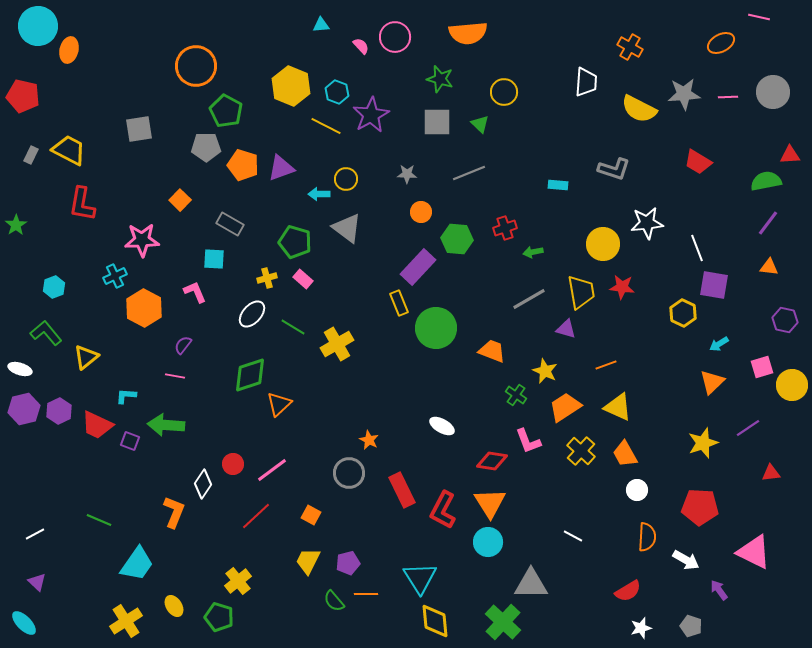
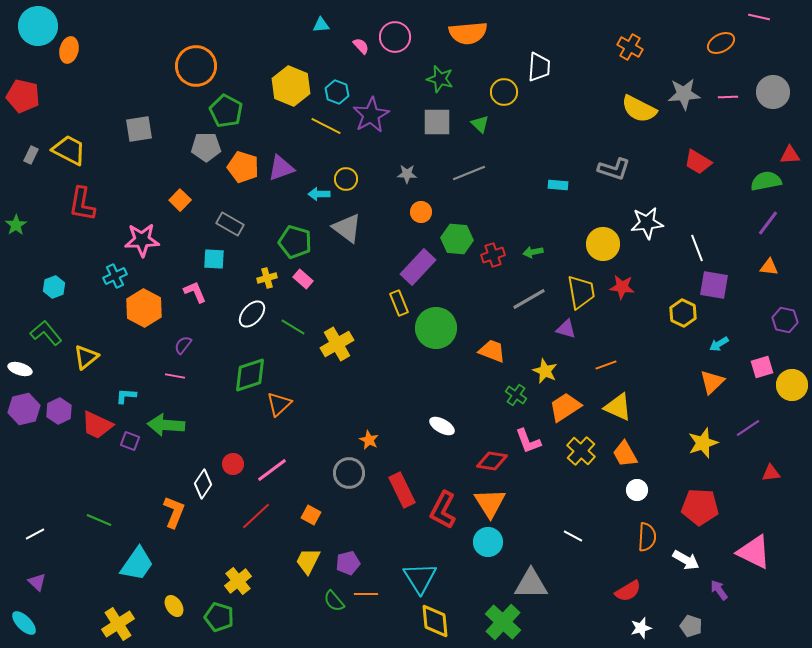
white trapezoid at (586, 82): moved 47 px left, 15 px up
orange pentagon at (243, 165): moved 2 px down
red cross at (505, 228): moved 12 px left, 27 px down
yellow cross at (126, 621): moved 8 px left, 3 px down
